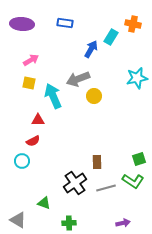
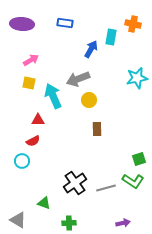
cyan rectangle: rotated 21 degrees counterclockwise
yellow circle: moved 5 px left, 4 px down
brown rectangle: moved 33 px up
